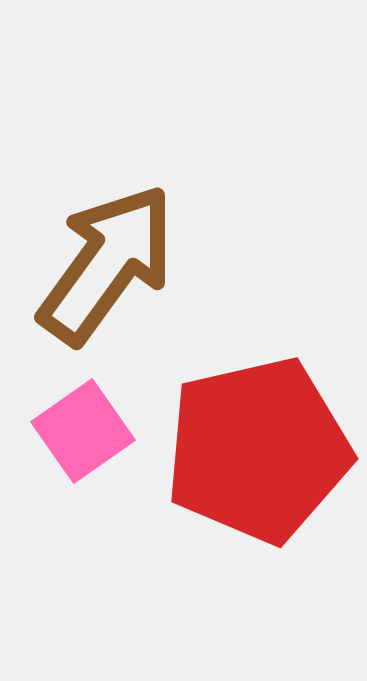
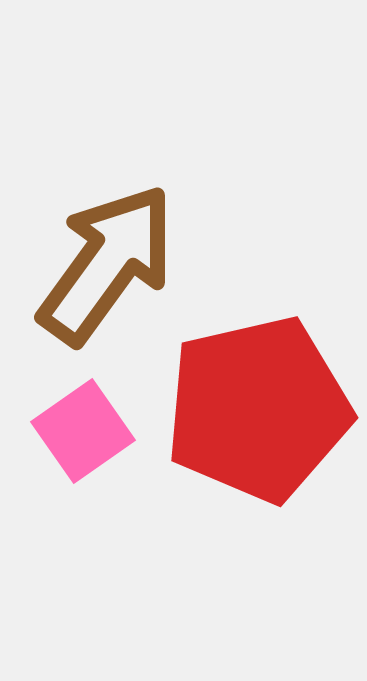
red pentagon: moved 41 px up
